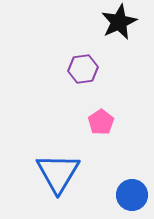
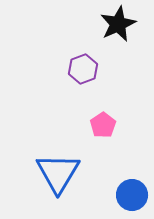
black star: moved 1 px left, 2 px down
purple hexagon: rotated 12 degrees counterclockwise
pink pentagon: moved 2 px right, 3 px down
